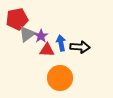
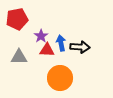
gray triangle: moved 8 px left, 23 px down; rotated 36 degrees clockwise
